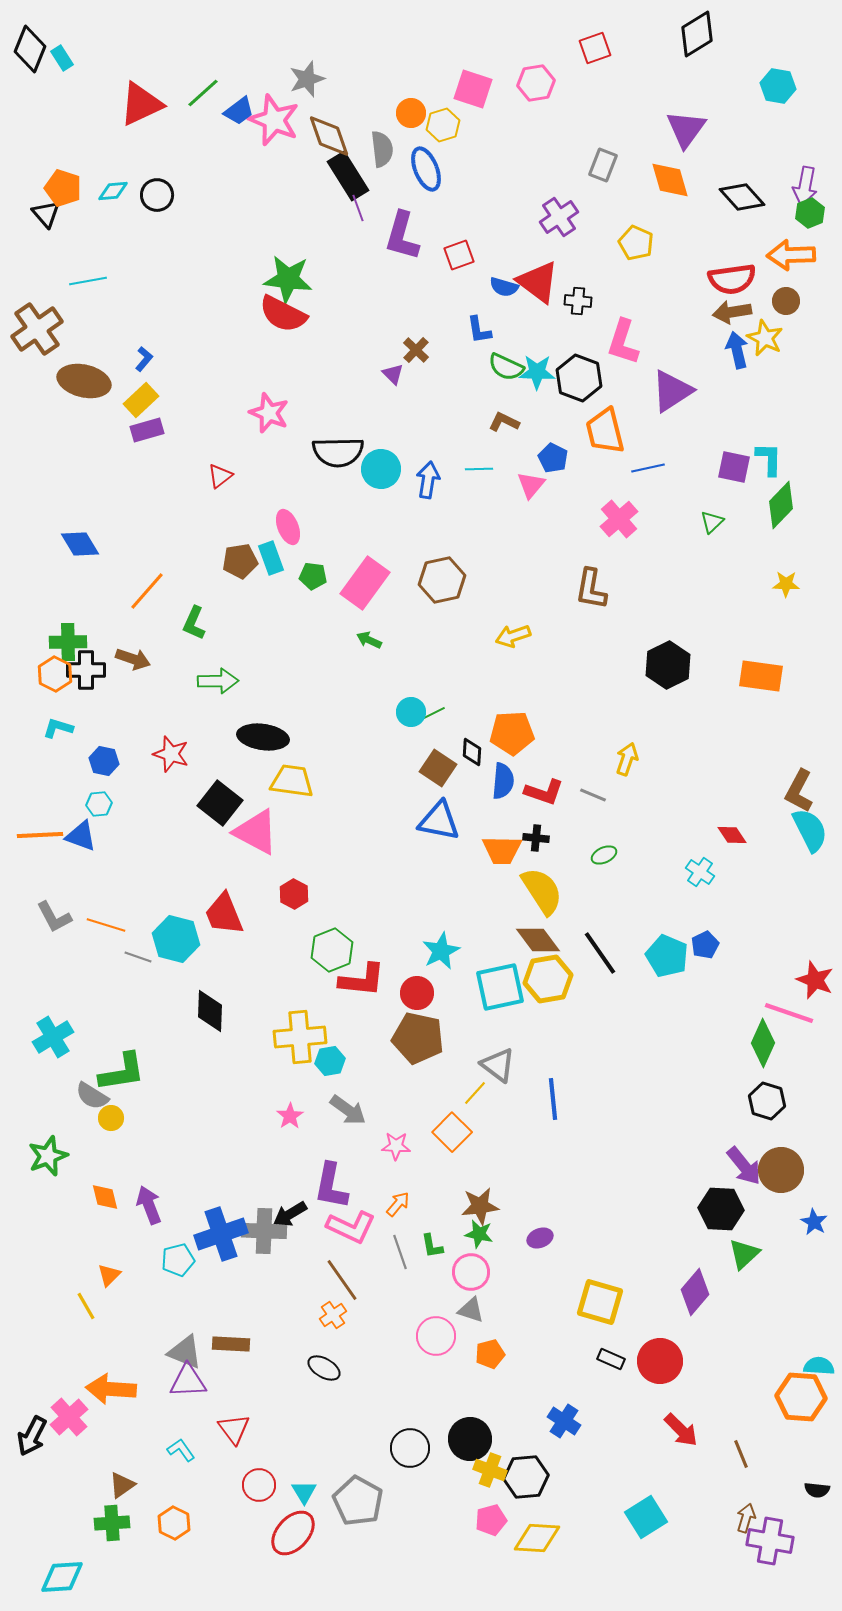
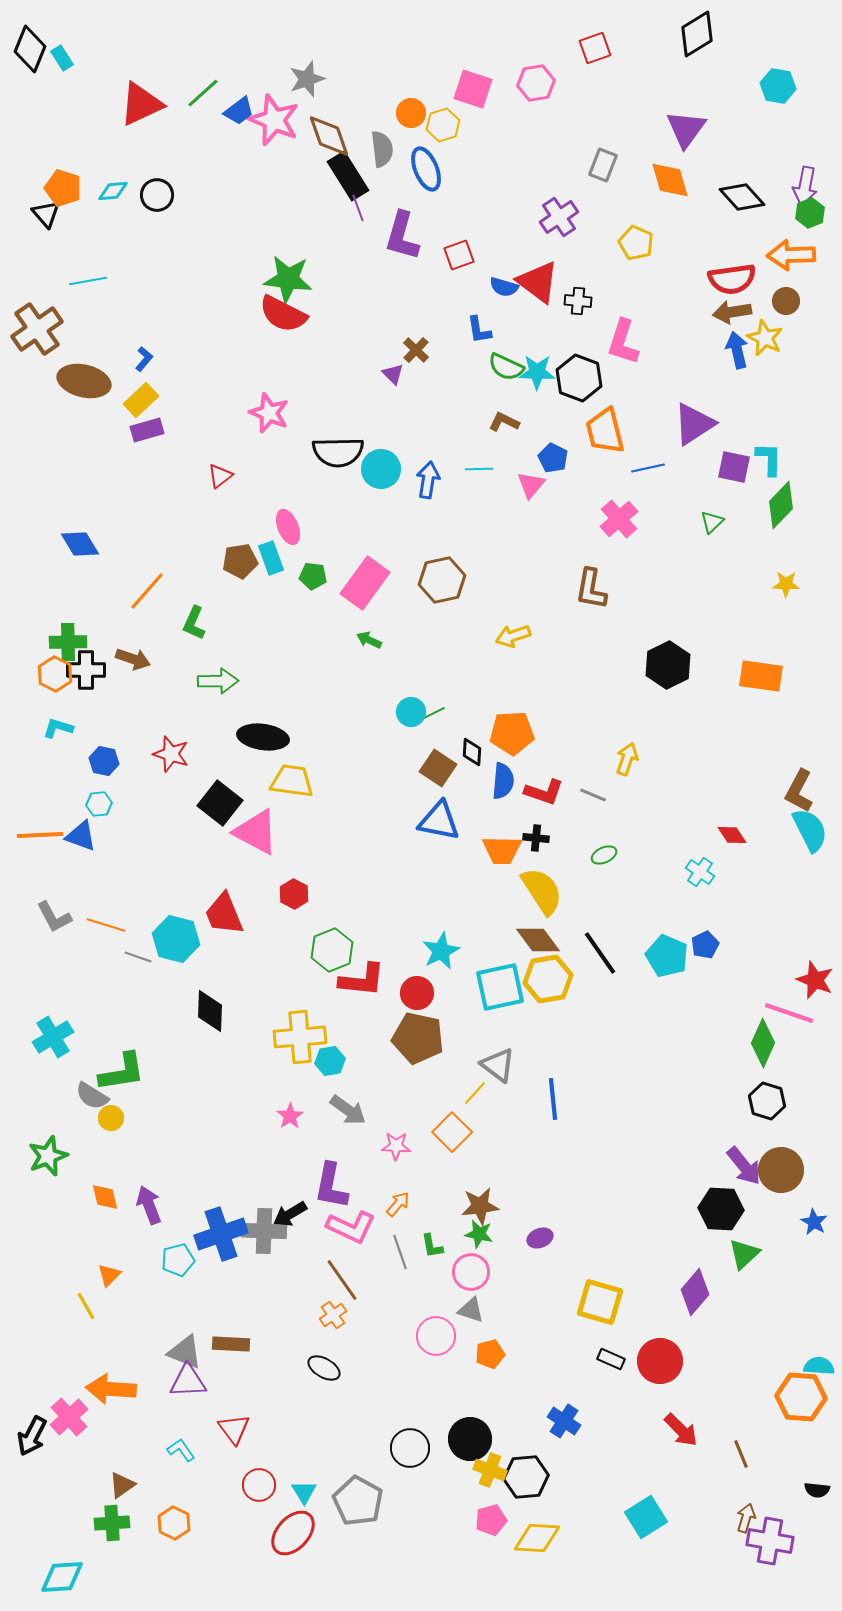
purple triangle at (672, 391): moved 22 px right, 33 px down
